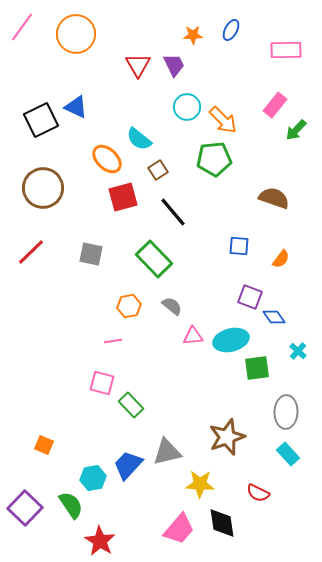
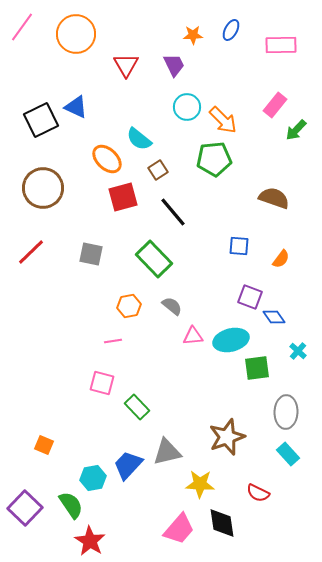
pink rectangle at (286, 50): moved 5 px left, 5 px up
red triangle at (138, 65): moved 12 px left
green rectangle at (131, 405): moved 6 px right, 2 px down
red star at (100, 541): moved 10 px left
